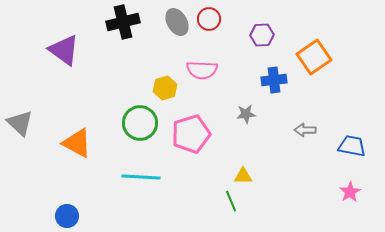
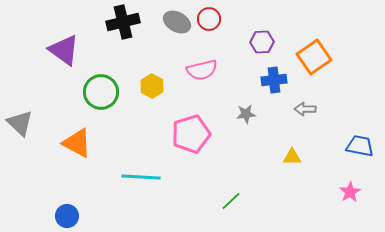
gray ellipse: rotated 32 degrees counterclockwise
purple hexagon: moved 7 px down
pink semicircle: rotated 16 degrees counterclockwise
yellow hexagon: moved 13 px left, 2 px up; rotated 15 degrees counterclockwise
green circle: moved 39 px left, 31 px up
gray arrow: moved 21 px up
blue trapezoid: moved 8 px right
yellow triangle: moved 49 px right, 19 px up
green line: rotated 70 degrees clockwise
